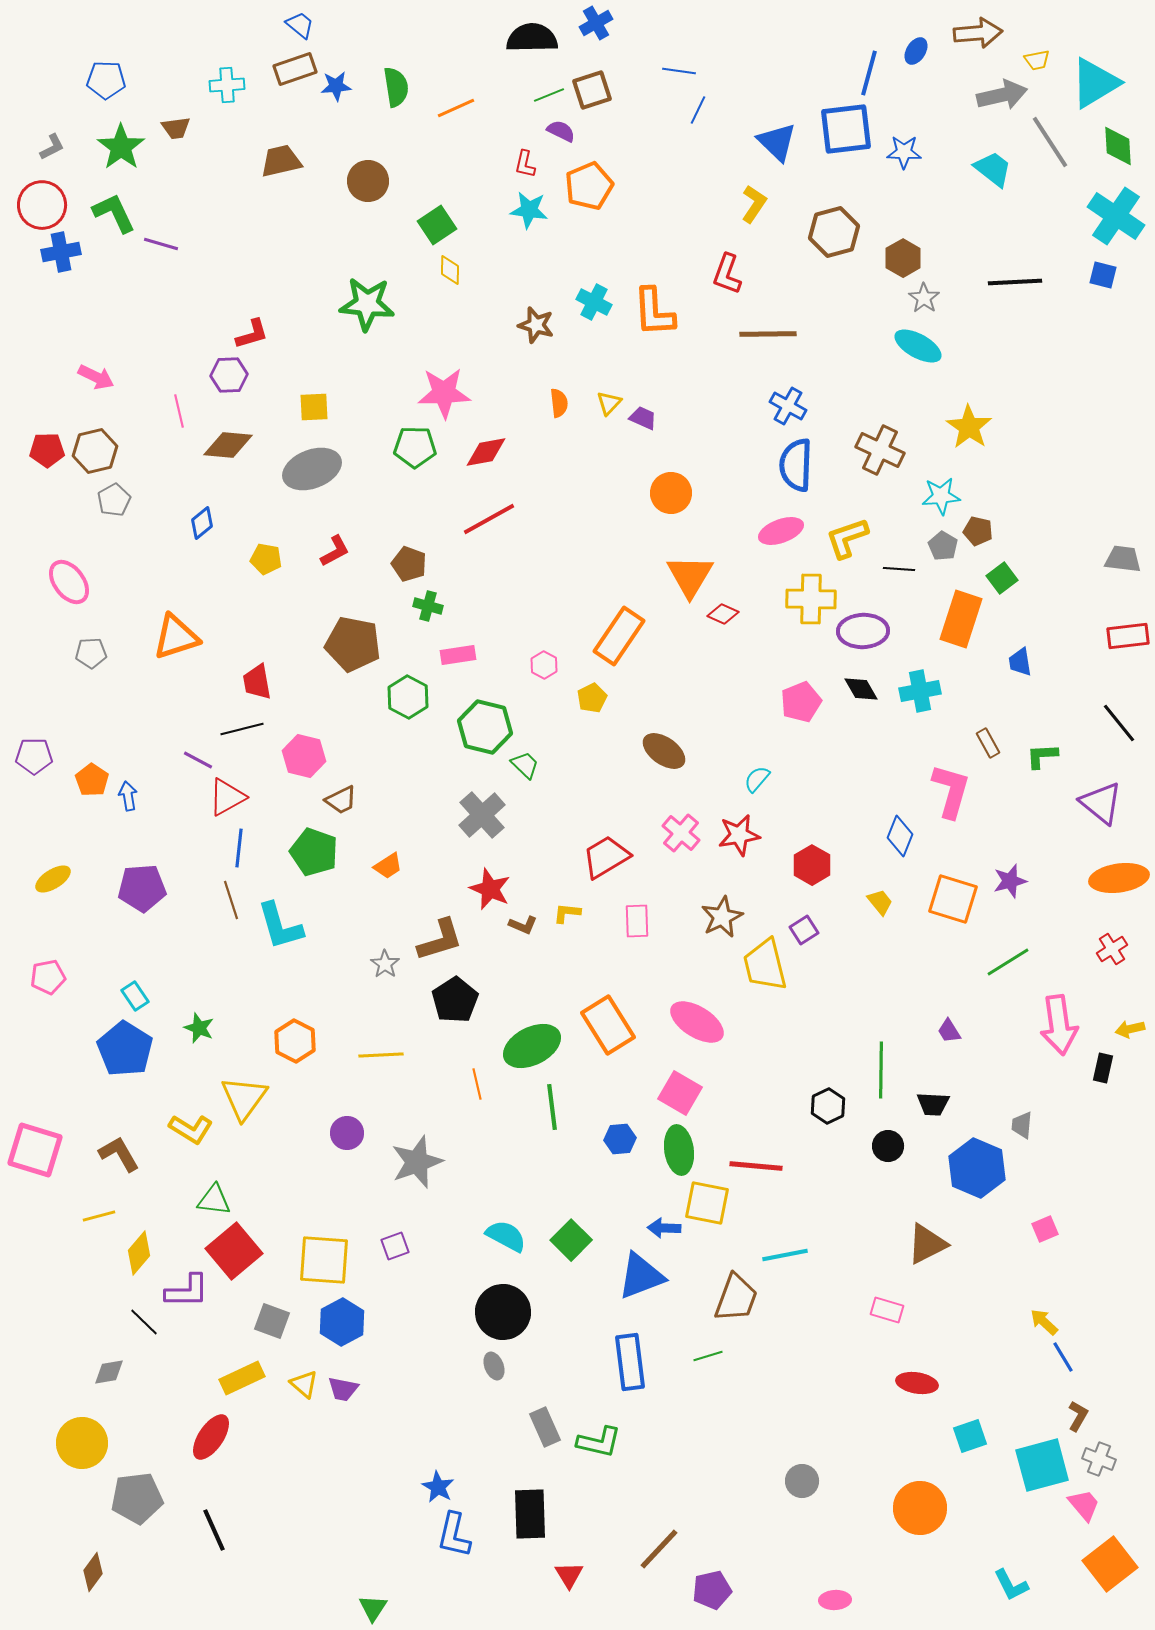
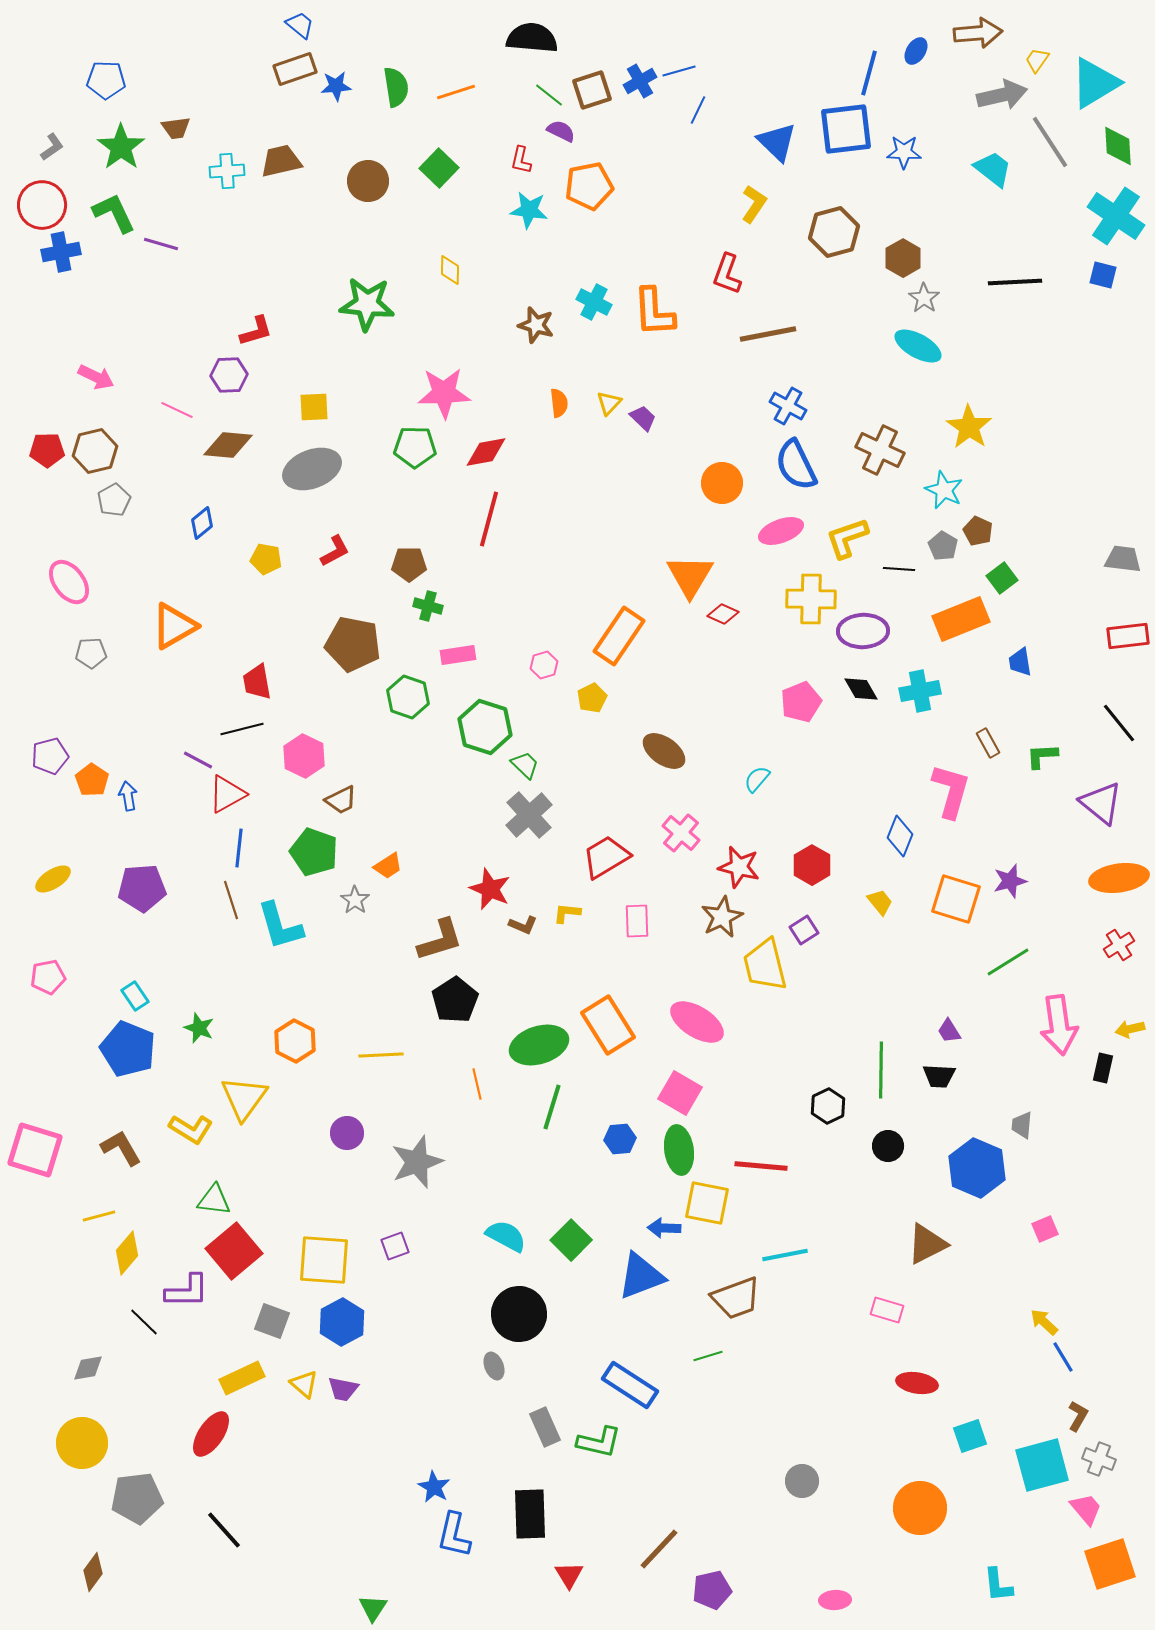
blue cross at (596, 23): moved 44 px right, 58 px down
black semicircle at (532, 38): rotated 6 degrees clockwise
yellow trapezoid at (1037, 60): rotated 136 degrees clockwise
blue line at (679, 71): rotated 24 degrees counterclockwise
cyan cross at (227, 85): moved 86 px down
green line at (549, 95): rotated 60 degrees clockwise
orange line at (456, 108): moved 16 px up; rotated 6 degrees clockwise
gray L-shape at (52, 147): rotated 8 degrees counterclockwise
red L-shape at (525, 164): moved 4 px left, 4 px up
orange pentagon at (589, 186): rotated 12 degrees clockwise
green square at (437, 225): moved 2 px right, 57 px up; rotated 12 degrees counterclockwise
red L-shape at (252, 334): moved 4 px right, 3 px up
brown line at (768, 334): rotated 10 degrees counterclockwise
pink line at (179, 411): moved 2 px left, 1 px up; rotated 52 degrees counterclockwise
purple trapezoid at (643, 418): rotated 20 degrees clockwise
blue semicircle at (796, 465): rotated 28 degrees counterclockwise
orange circle at (671, 493): moved 51 px right, 10 px up
cyan star at (941, 496): moved 3 px right, 6 px up; rotated 30 degrees clockwise
red line at (489, 519): rotated 46 degrees counterclockwise
brown pentagon at (978, 531): rotated 12 degrees clockwise
brown pentagon at (409, 564): rotated 20 degrees counterclockwise
orange rectangle at (961, 619): rotated 50 degrees clockwise
orange triangle at (176, 637): moved 2 px left, 11 px up; rotated 12 degrees counterclockwise
pink hexagon at (544, 665): rotated 16 degrees clockwise
green hexagon at (408, 697): rotated 9 degrees counterclockwise
green hexagon at (485, 727): rotated 4 degrees clockwise
purple pentagon at (34, 756): moved 16 px right; rotated 15 degrees counterclockwise
pink hexagon at (304, 756): rotated 12 degrees clockwise
red triangle at (227, 797): moved 3 px up
gray cross at (482, 815): moved 47 px right
red star at (739, 835): moved 32 px down; rotated 24 degrees clockwise
orange square at (953, 899): moved 3 px right
red cross at (1112, 949): moved 7 px right, 4 px up
gray star at (385, 964): moved 30 px left, 64 px up
green ellipse at (532, 1046): moved 7 px right, 1 px up; rotated 10 degrees clockwise
blue pentagon at (125, 1049): moved 3 px right; rotated 10 degrees counterclockwise
black trapezoid at (933, 1104): moved 6 px right, 28 px up
green line at (552, 1107): rotated 24 degrees clockwise
brown L-shape at (119, 1154): moved 2 px right, 6 px up
red line at (756, 1166): moved 5 px right
yellow diamond at (139, 1253): moved 12 px left
brown trapezoid at (736, 1298): rotated 50 degrees clockwise
black circle at (503, 1312): moved 16 px right, 2 px down
blue rectangle at (630, 1362): moved 23 px down; rotated 50 degrees counterclockwise
gray diamond at (109, 1372): moved 21 px left, 4 px up
red ellipse at (211, 1437): moved 3 px up
blue star at (438, 1487): moved 4 px left
pink trapezoid at (1084, 1505): moved 2 px right, 4 px down
black line at (214, 1530): moved 10 px right; rotated 18 degrees counterclockwise
orange square at (1110, 1564): rotated 20 degrees clockwise
cyan L-shape at (1011, 1585): moved 13 px left; rotated 21 degrees clockwise
